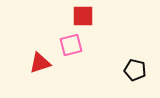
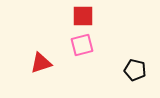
pink square: moved 11 px right
red triangle: moved 1 px right
